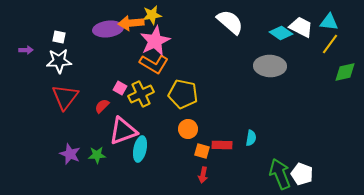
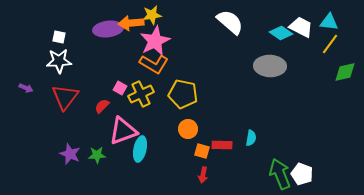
purple arrow: moved 38 px down; rotated 24 degrees clockwise
